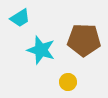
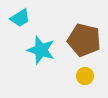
brown pentagon: rotated 12 degrees clockwise
yellow circle: moved 17 px right, 6 px up
